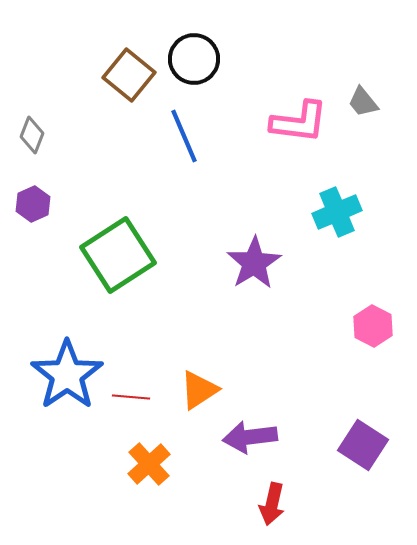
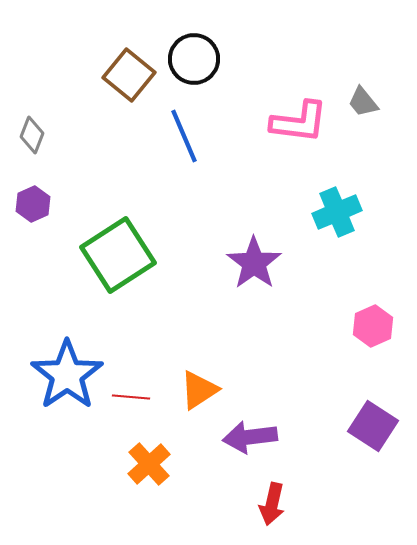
purple star: rotated 4 degrees counterclockwise
pink hexagon: rotated 9 degrees clockwise
purple square: moved 10 px right, 19 px up
